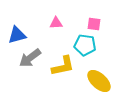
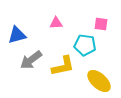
pink square: moved 7 px right
gray arrow: moved 1 px right, 2 px down
